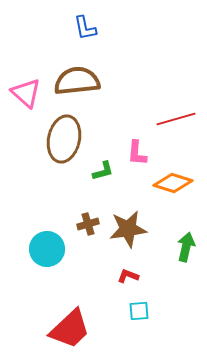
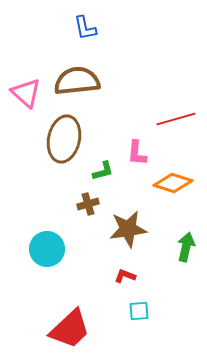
brown cross: moved 20 px up
red L-shape: moved 3 px left
